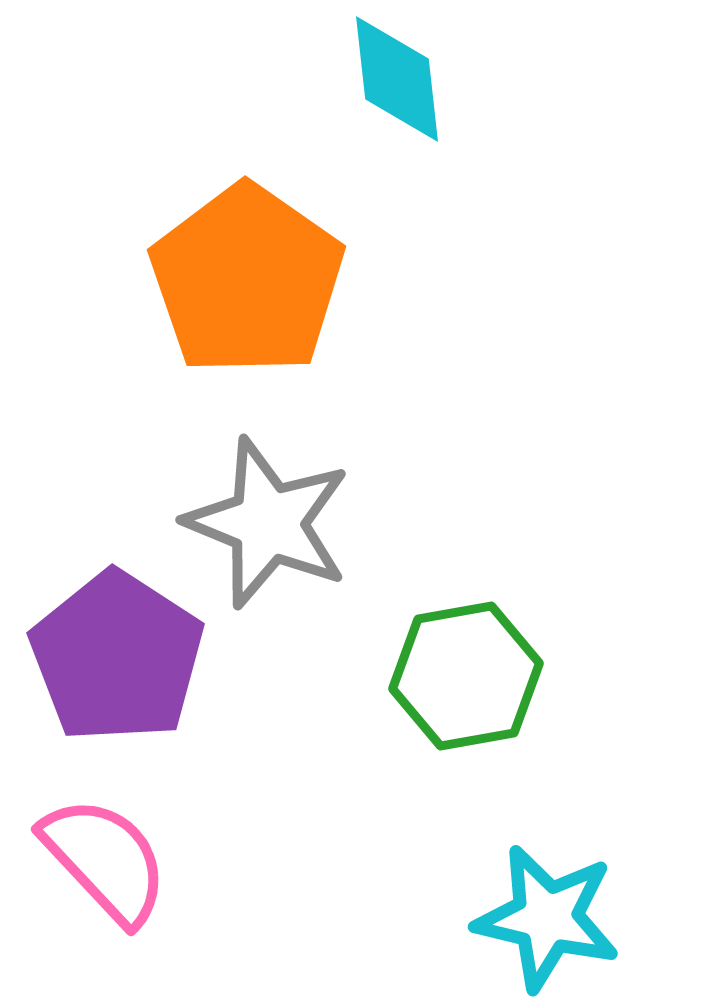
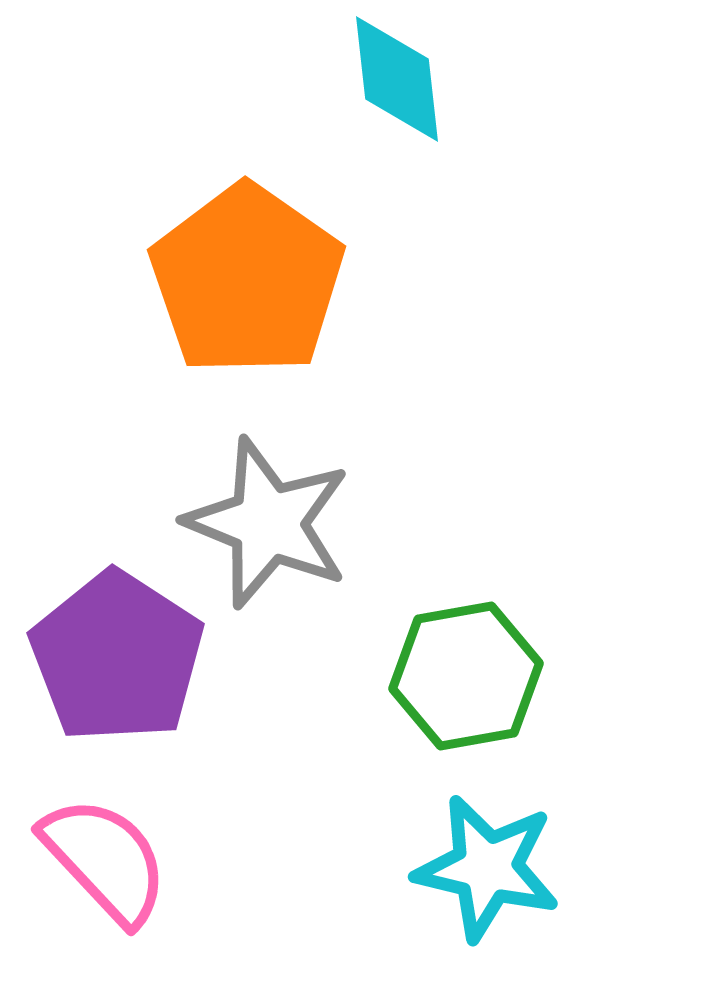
cyan star: moved 60 px left, 50 px up
